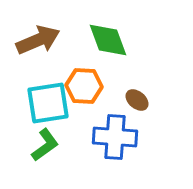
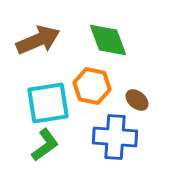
orange hexagon: moved 8 px right; rotated 9 degrees clockwise
